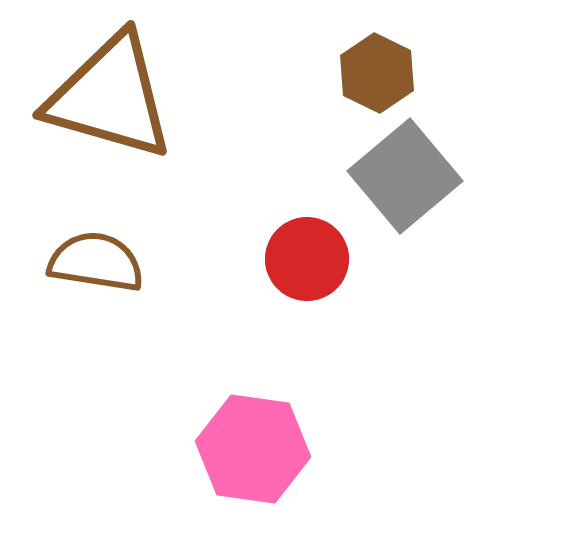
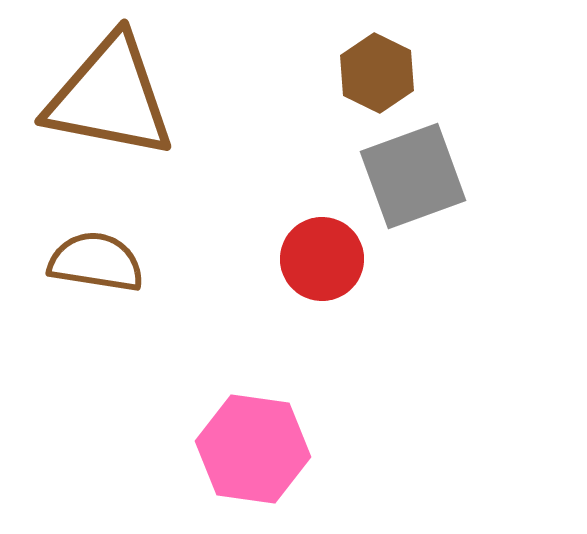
brown triangle: rotated 5 degrees counterclockwise
gray square: moved 8 px right; rotated 20 degrees clockwise
red circle: moved 15 px right
